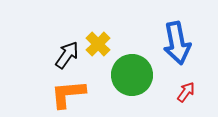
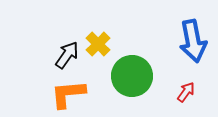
blue arrow: moved 16 px right, 2 px up
green circle: moved 1 px down
